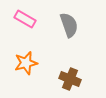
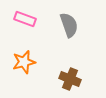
pink rectangle: rotated 10 degrees counterclockwise
orange star: moved 2 px left, 1 px up
